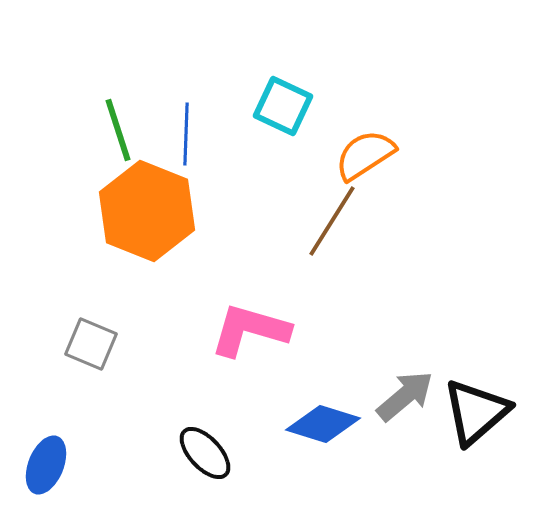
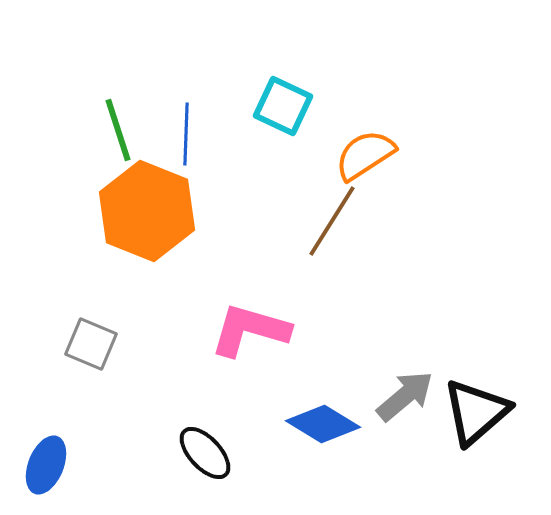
blue diamond: rotated 14 degrees clockwise
